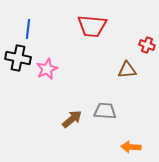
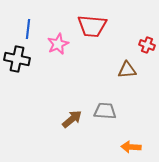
black cross: moved 1 px left, 1 px down
pink star: moved 11 px right, 25 px up
